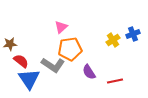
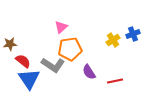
red semicircle: moved 2 px right
